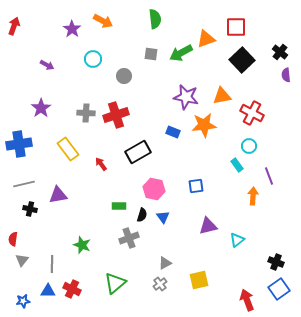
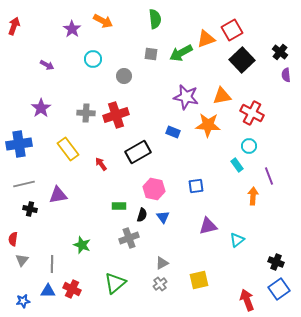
red square at (236, 27): moved 4 px left, 3 px down; rotated 30 degrees counterclockwise
orange star at (204, 125): moved 4 px right; rotated 10 degrees clockwise
gray triangle at (165, 263): moved 3 px left
